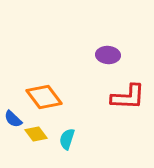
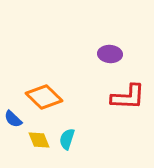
purple ellipse: moved 2 px right, 1 px up
orange diamond: rotated 9 degrees counterclockwise
yellow diamond: moved 3 px right, 6 px down; rotated 15 degrees clockwise
